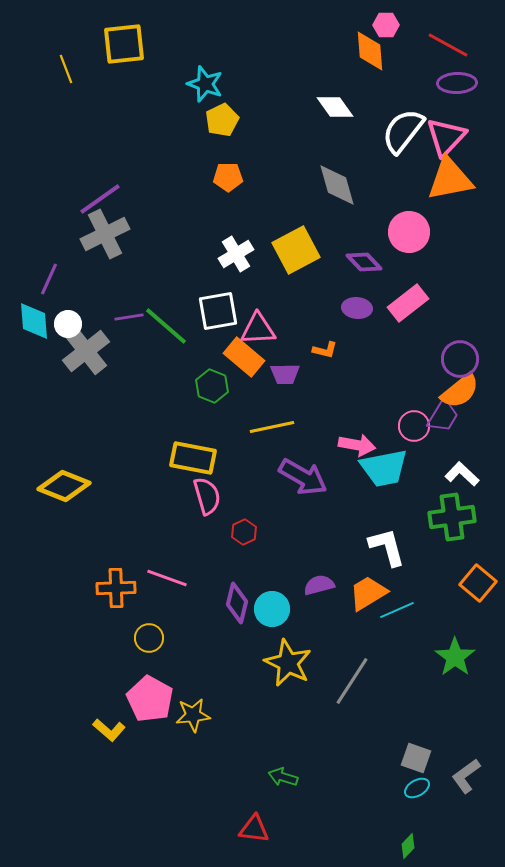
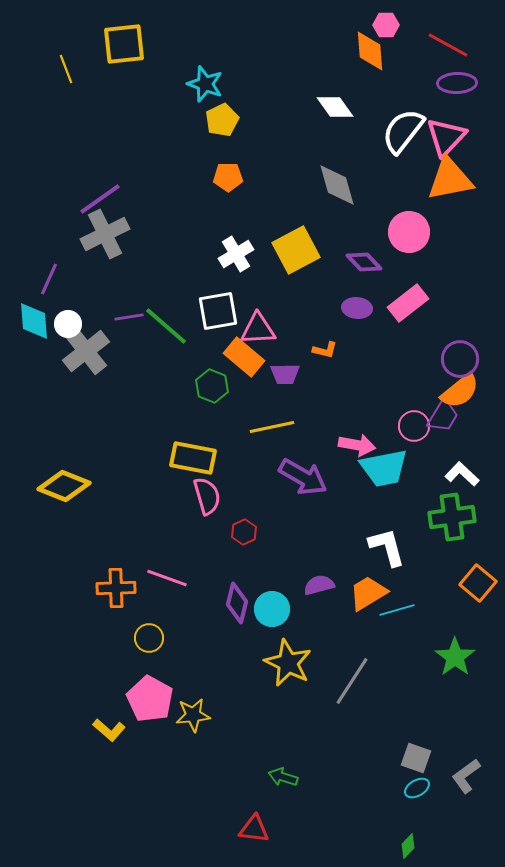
cyan line at (397, 610): rotated 8 degrees clockwise
